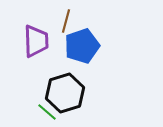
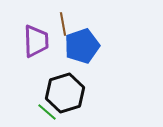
brown line: moved 3 px left, 3 px down; rotated 25 degrees counterclockwise
